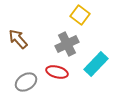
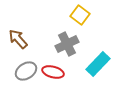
cyan rectangle: moved 2 px right
red ellipse: moved 4 px left
gray ellipse: moved 11 px up
